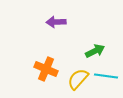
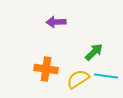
green arrow: moved 1 px left, 1 px down; rotated 18 degrees counterclockwise
orange cross: rotated 15 degrees counterclockwise
yellow semicircle: rotated 15 degrees clockwise
